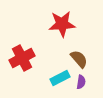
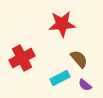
purple semicircle: moved 4 px right, 3 px down; rotated 120 degrees clockwise
